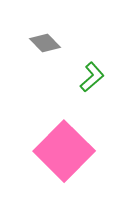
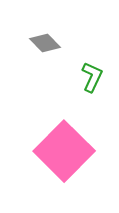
green L-shape: rotated 24 degrees counterclockwise
